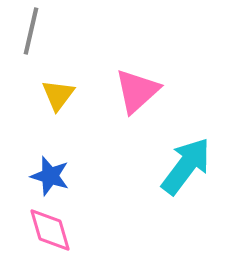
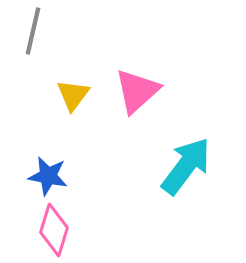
gray line: moved 2 px right
yellow triangle: moved 15 px right
blue star: moved 2 px left; rotated 6 degrees counterclockwise
pink diamond: moved 4 px right; rotated 33 degrees clockwise
